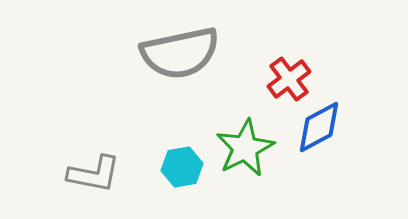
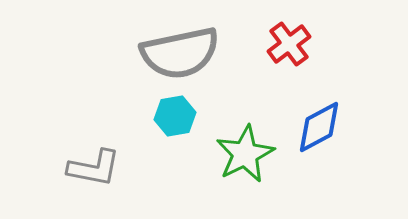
red cross: moved 35 px up
green star: moved 6 px down
cyan hexagon: moved 7 px left, 51 px up
gray L-shape: moved 6 px up
